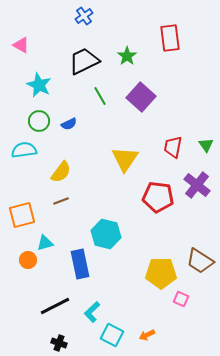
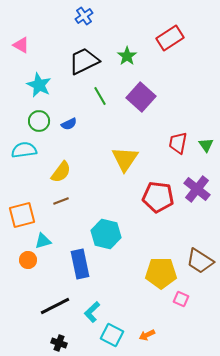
red rectangle: rotated 64 degrees clockwise
red trapezoid: moved 5 px right, 4 px up
purple cross: moved 4 px down
cyan triangle: moved 2 px left, 2 px up
